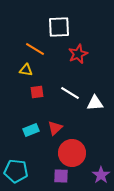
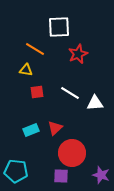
purple star: rotated 18 degrees counterclockwise
